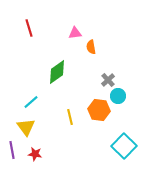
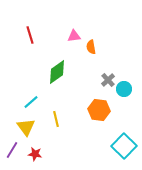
red line: moved 1 px right, 7 px down
pink triangle: moved 1 px left, 3 px down
cyan circle: moved 6 px right, 7 px up
yellow line: moved 14 px left, 2 px down
purple line: rotated 42 degrees clockwise
